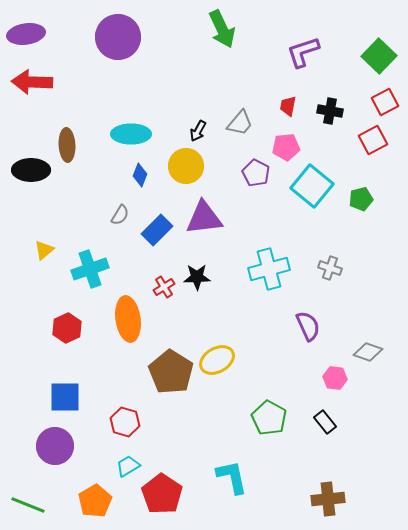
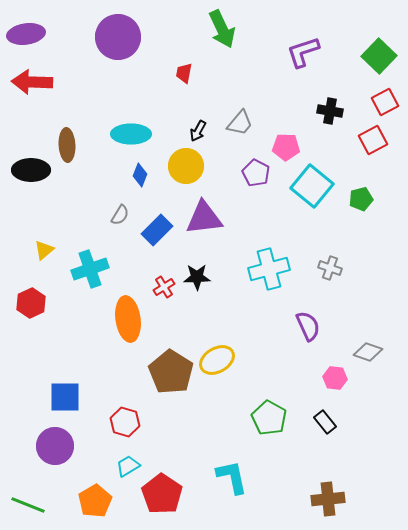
red trapezoid at (288, 106): moved 104 px left, 33 px up
pink pentagon at (286, 147): rotated 8 degrees clockwise
red hexagon at (67, 328): moved 36 px left, 25 px up
